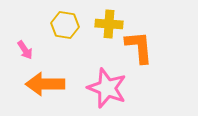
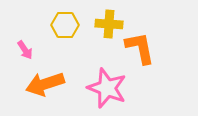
yellow hexagon: rotated 8 degrees counterclockwise
orange L-shape: moved 1 px right, 1 px down; rotated 6 degrees counterclockwise
orange arrow: rotated 18 degrees counterclockwise
